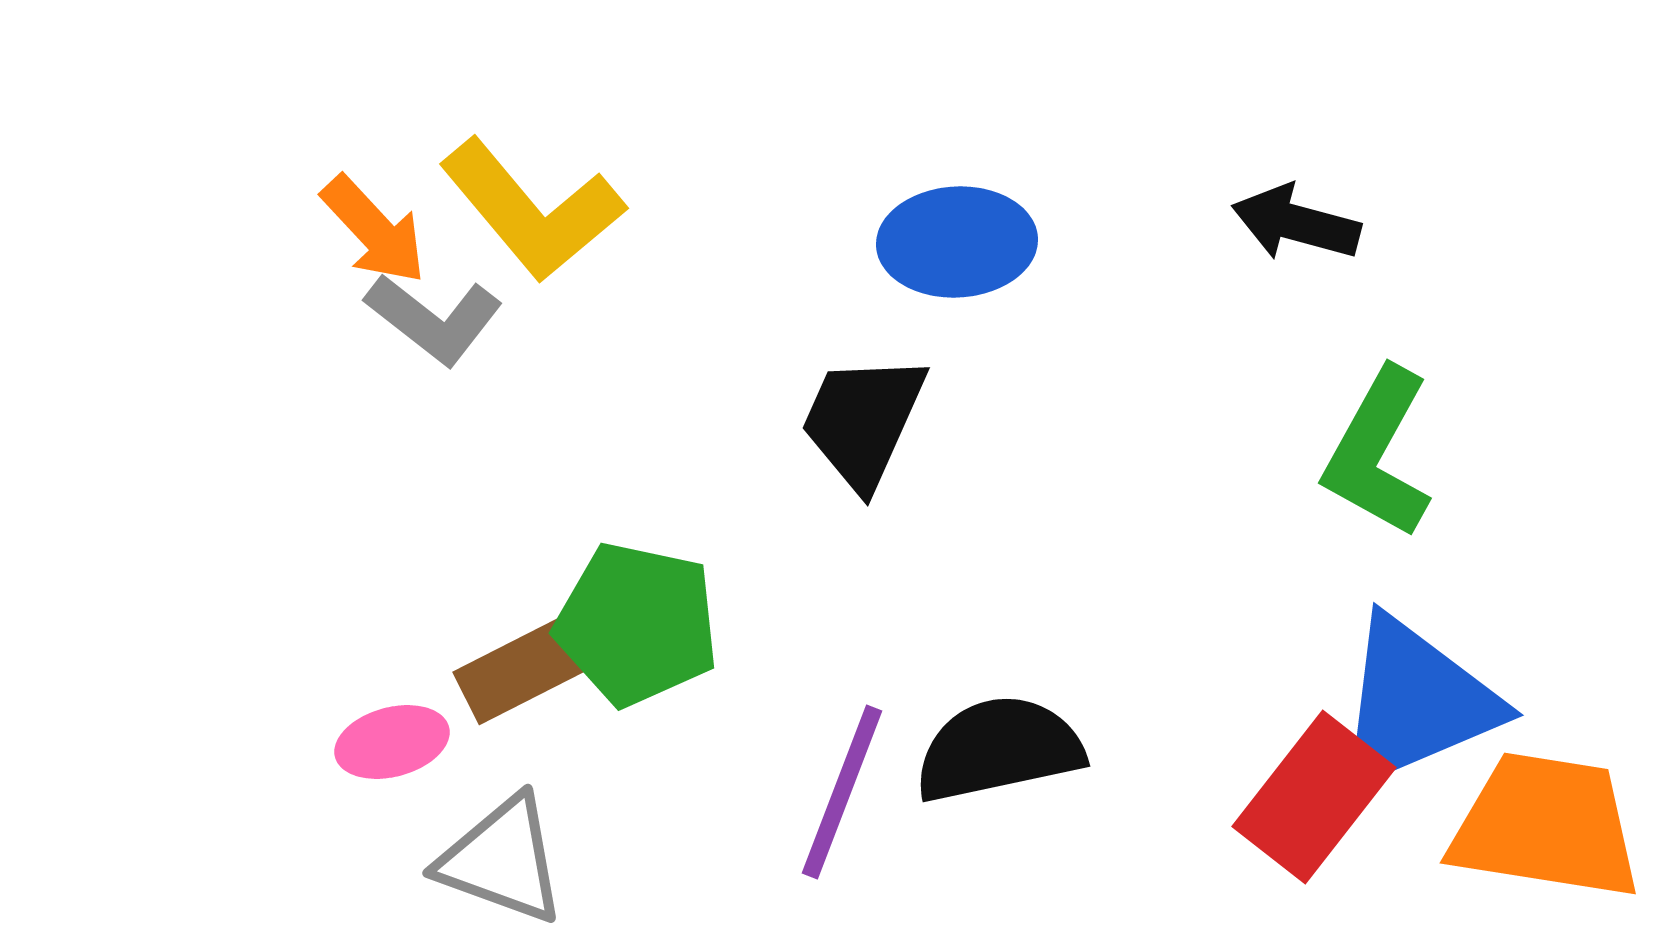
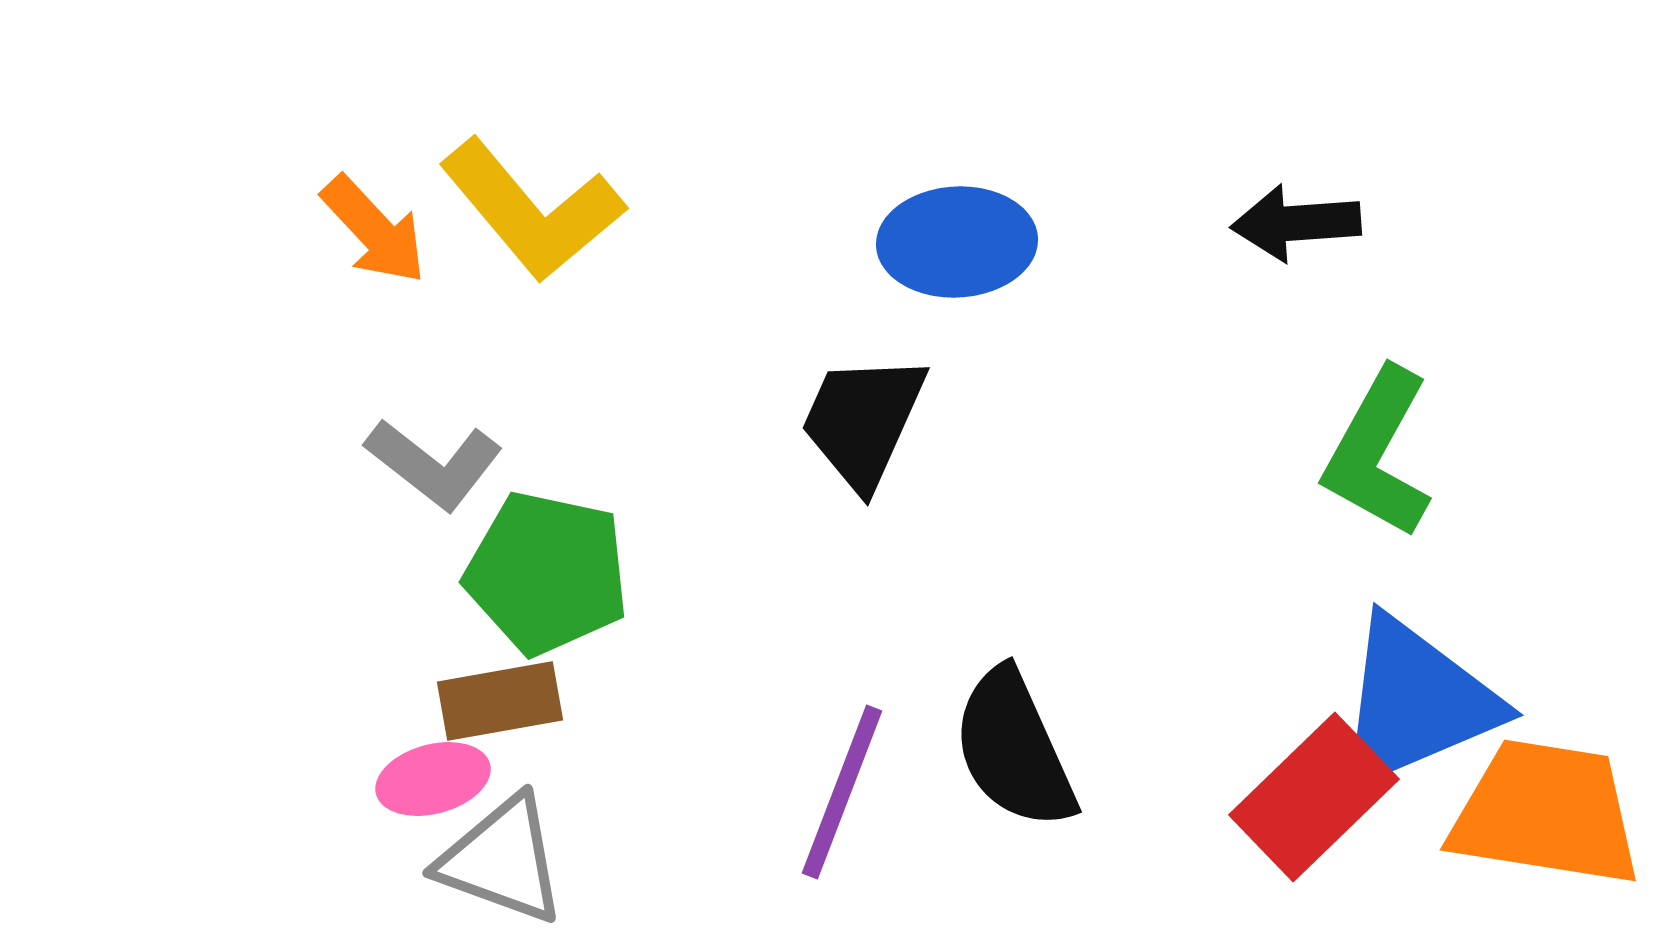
black arrow: rotated 19 degrees counterclockwise
gray L-shape: moved 145 px down
green pentagon: moved 90 px left, 51 px up
brown rectangle: moved 18 px left, 29 px down; rotated 17 degrees clockwise
pink ellipse: moved 41 px right, 37 px down
black semicircle: moved 15 px right; rotated 102 degrees counterclockwise
red rectangle: rotated 8 degrees clockwise
orange trapezoid: moved 13 px up
